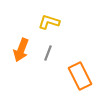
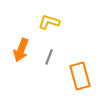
gray line: moved 1 px right, 4 px down
orange rectangle: rotated 12 degrees clockwise
